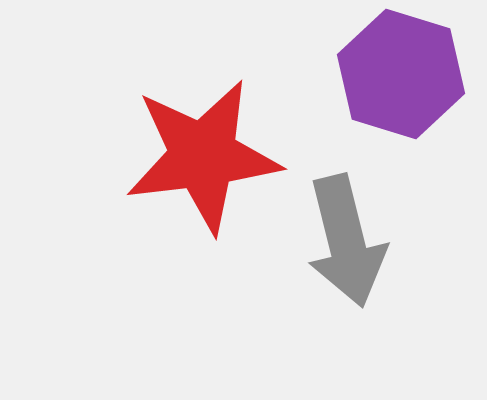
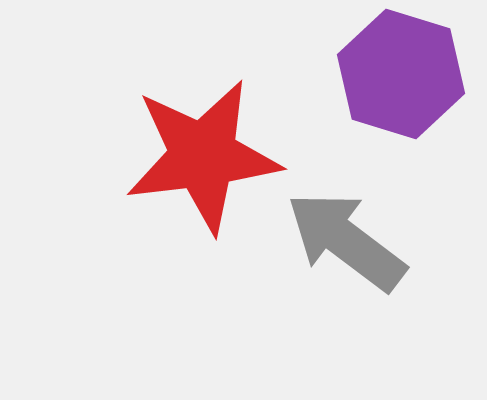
gray arrow: rotated 141 degrees clockwise
